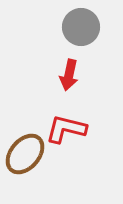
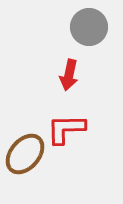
gray circle: moved 8 px right
red L-shape: rotated 15 degrees counterclockwise
